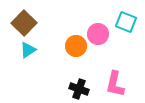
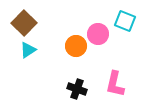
cyan square: moved 1 px left, 1 px up
black cross: moved 2 px left
